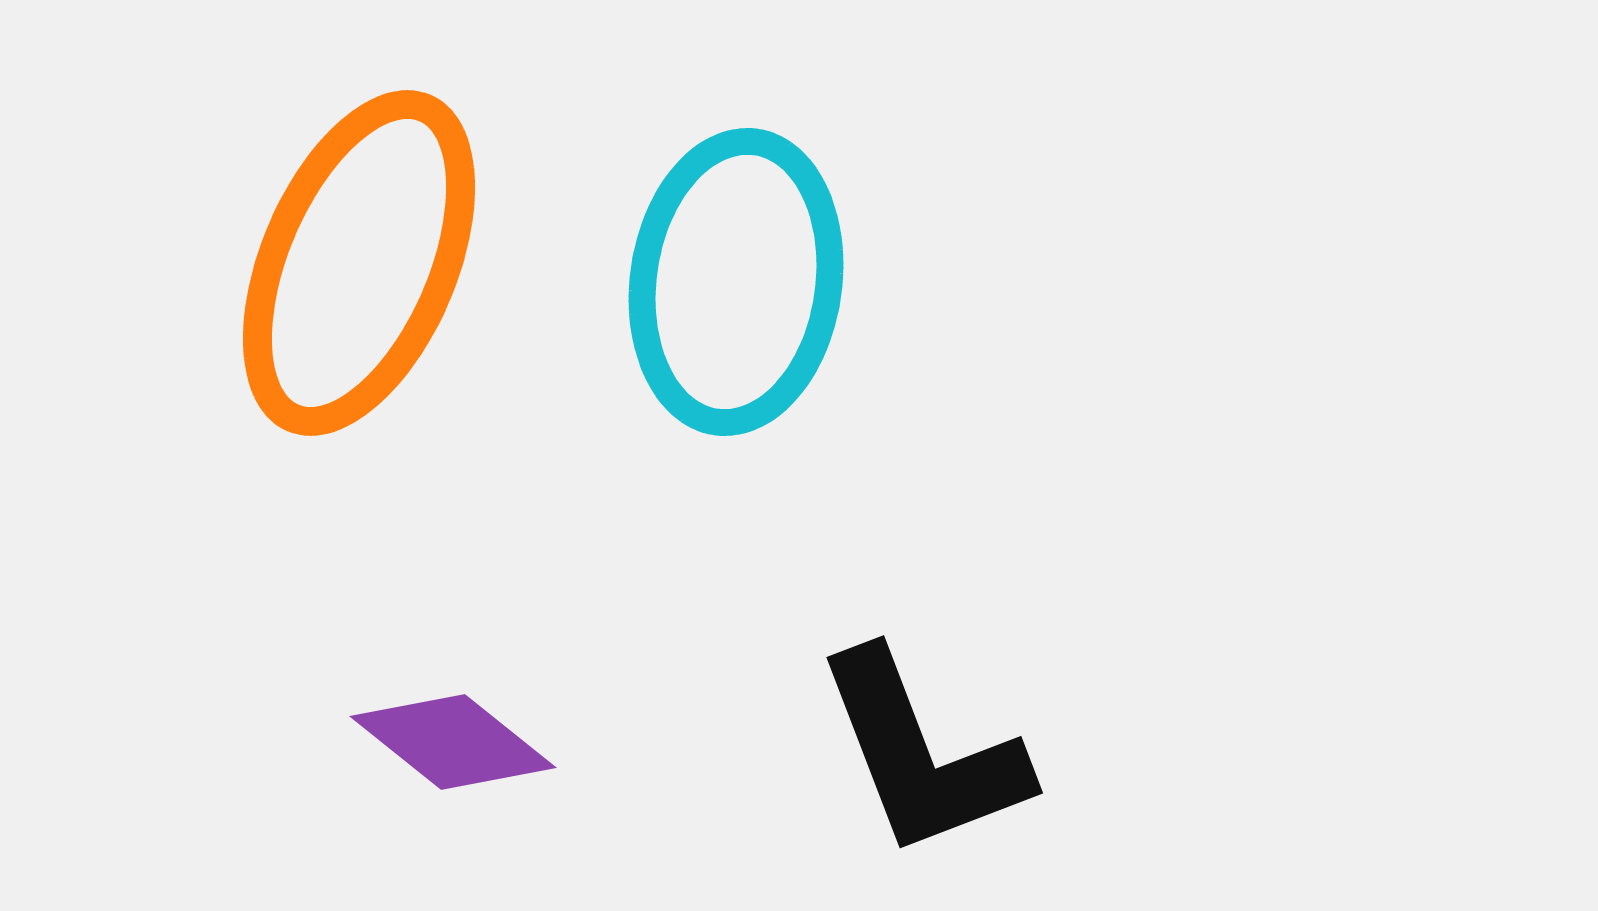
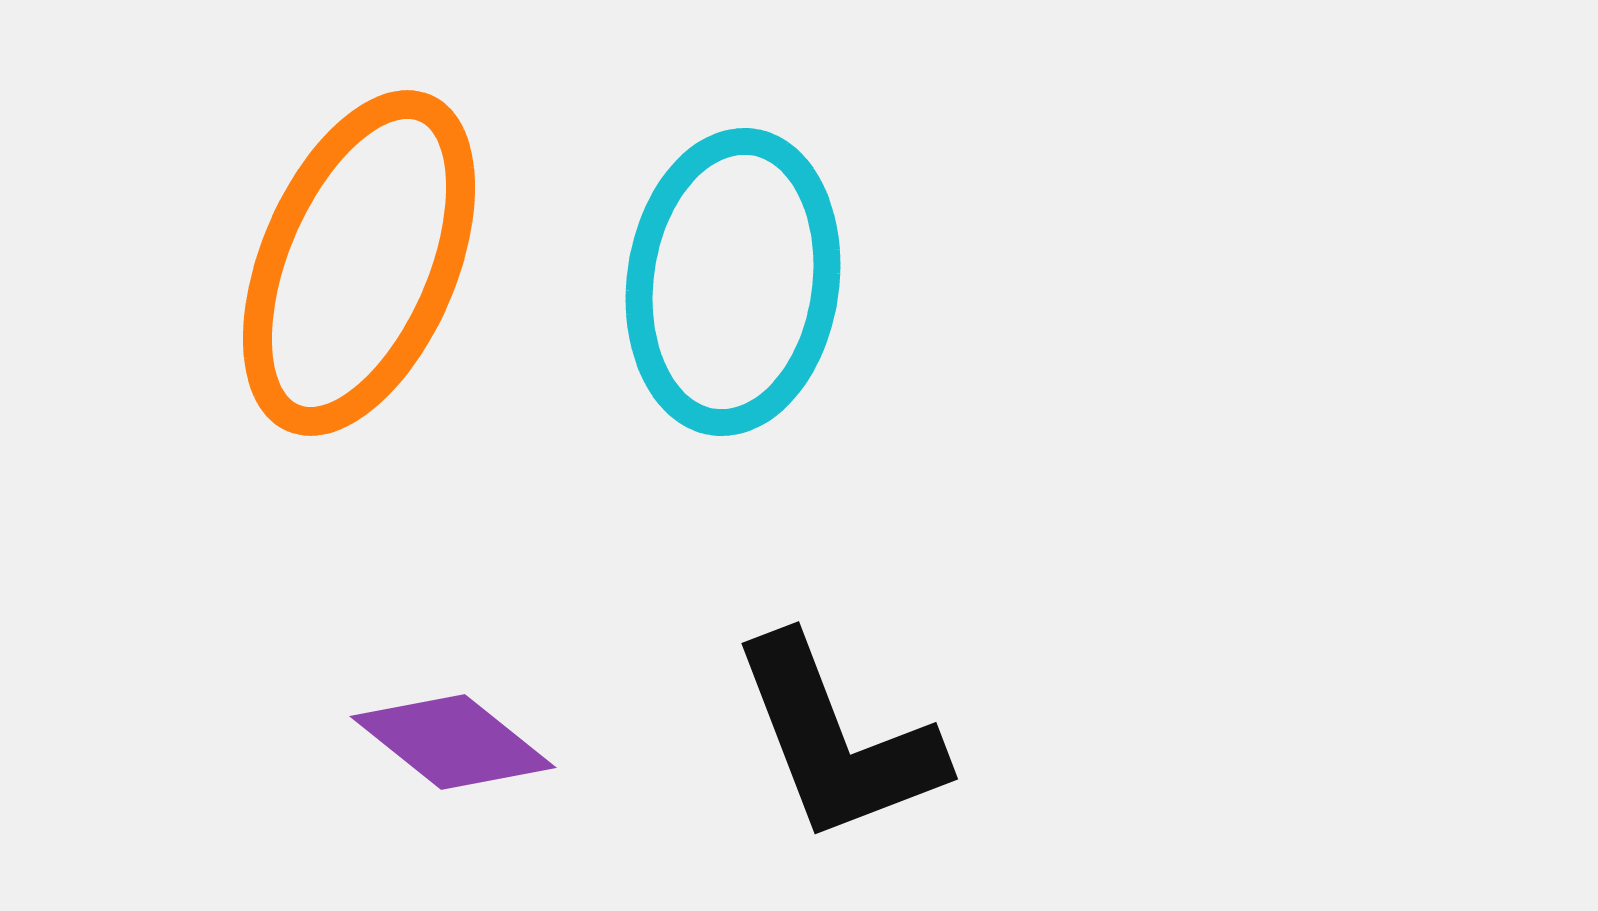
cyan ellipse: moved 3 px left
black L-shape: moved 85 px left, 14 px up
